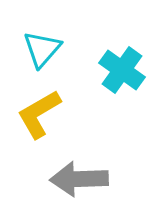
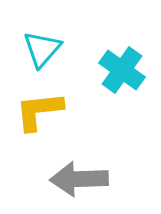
yellow L-shape: moved 3 px up; rotated 24 degrees clockwise
